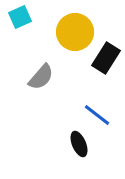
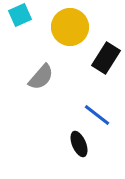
cyan square: moved 2 px up
yellow circle: moved 5 px left, 5 px up
